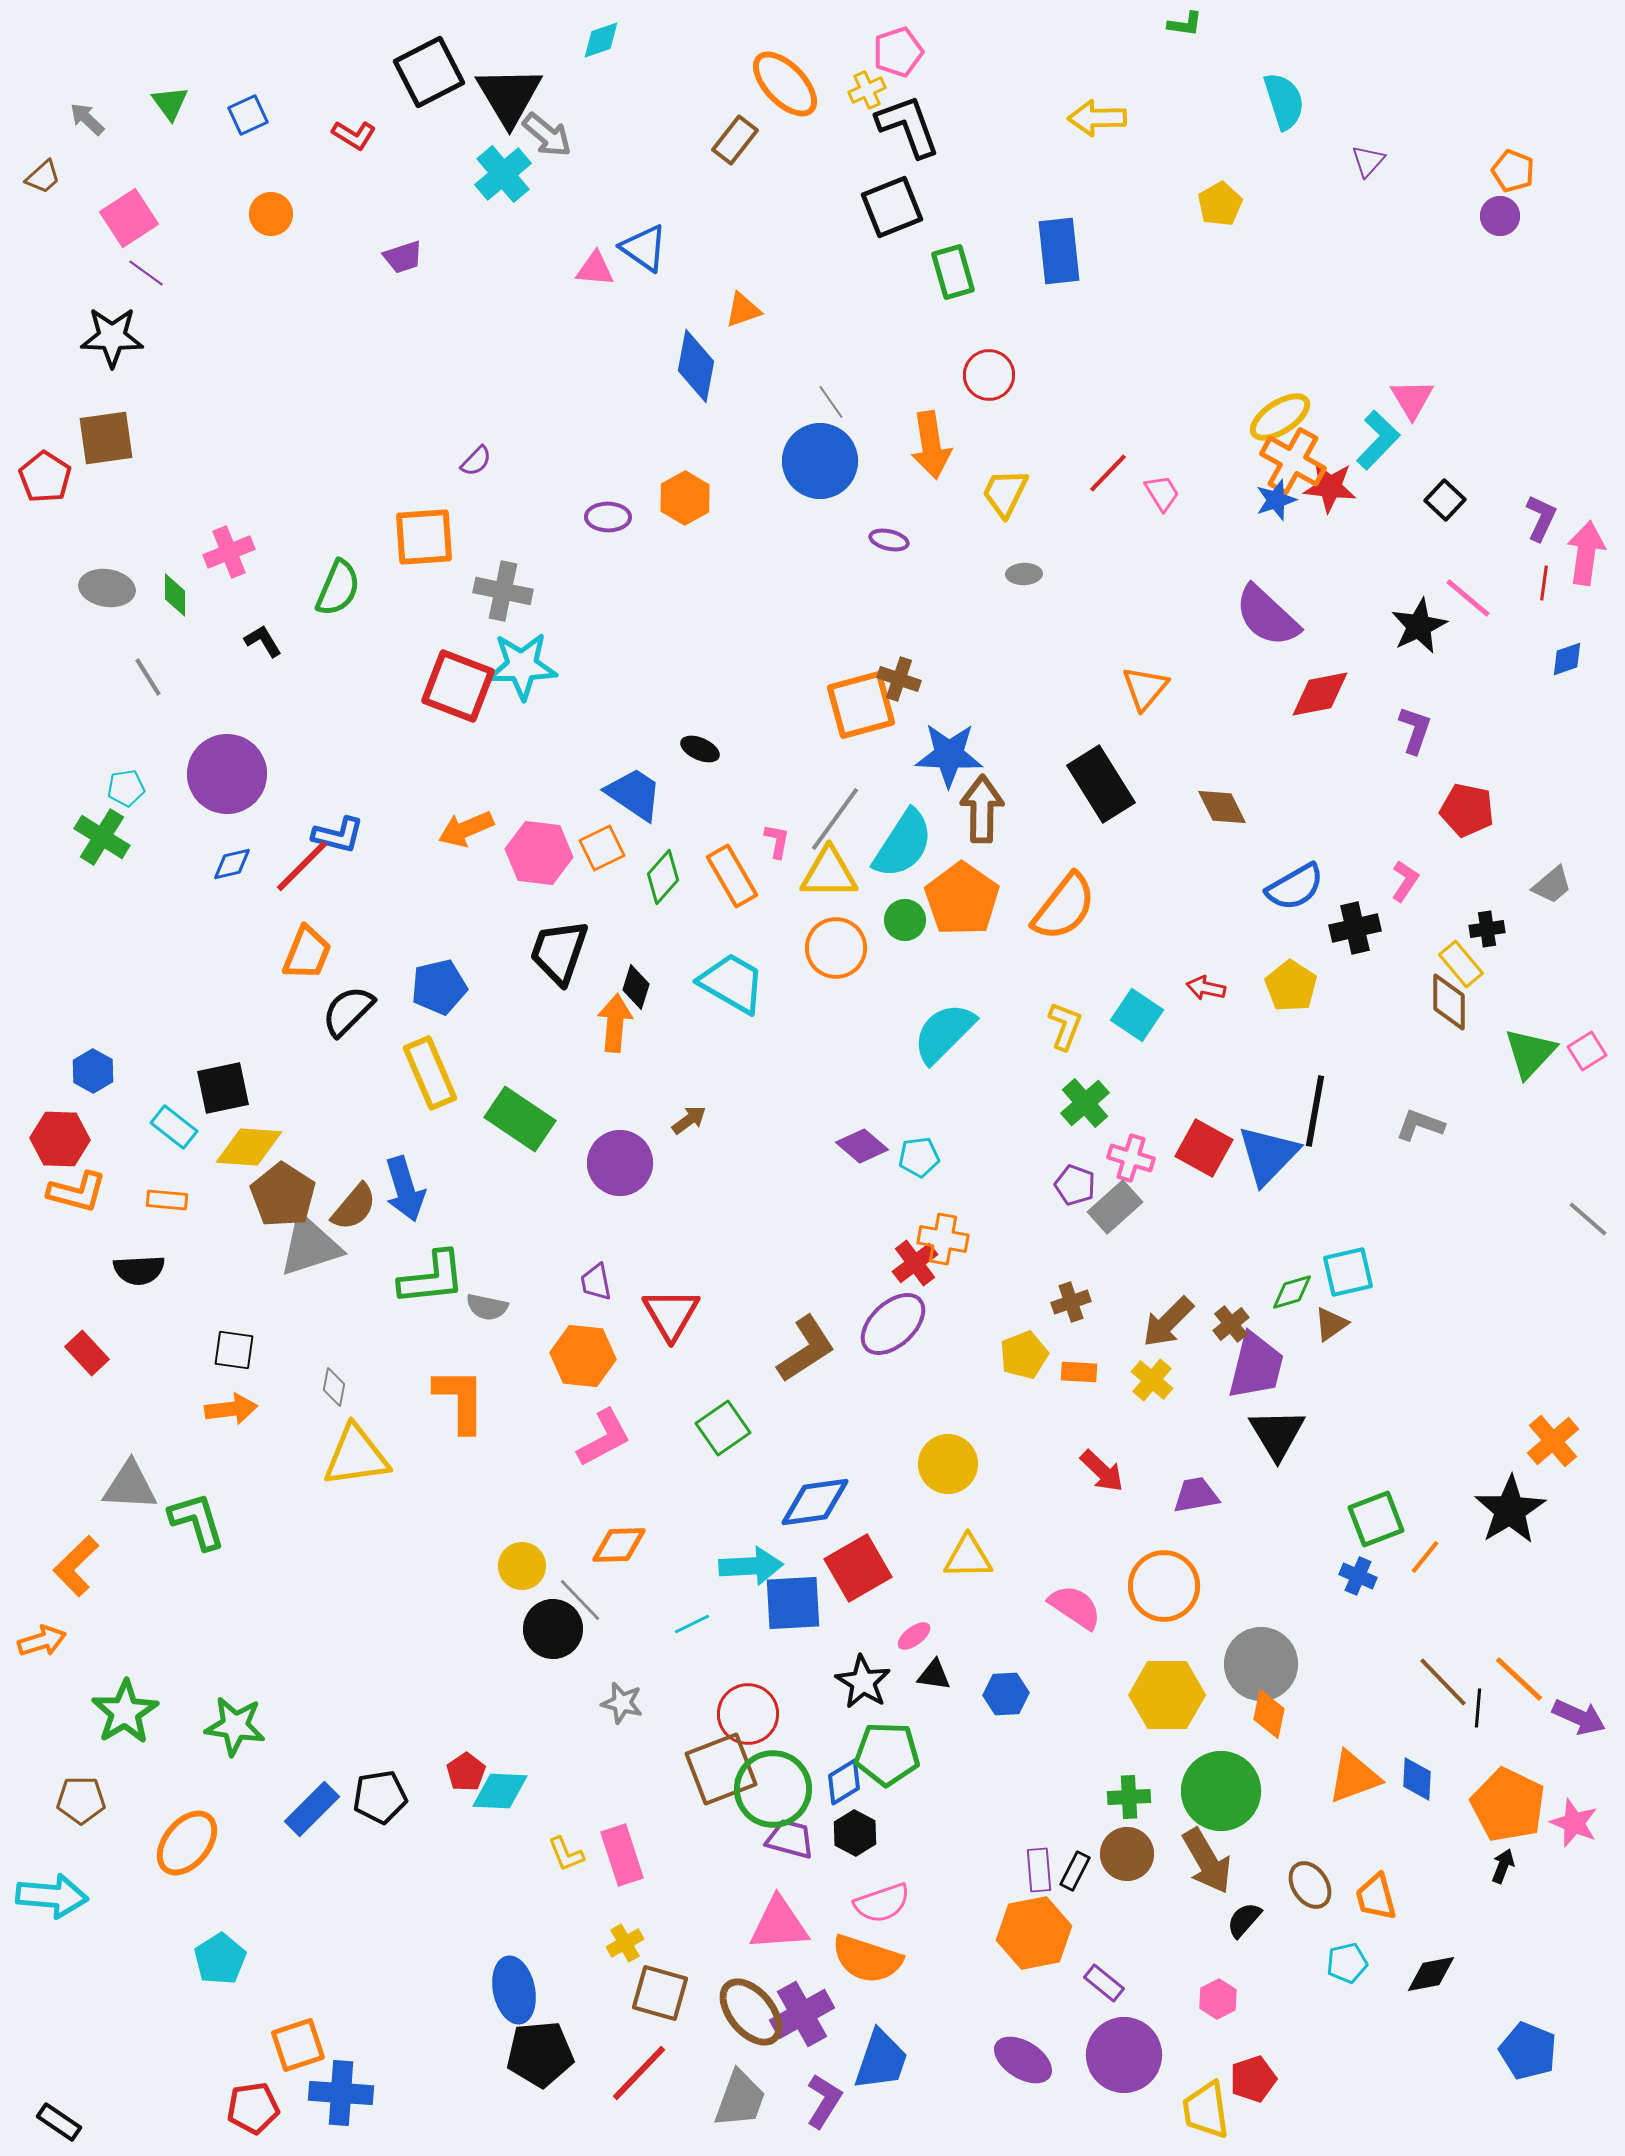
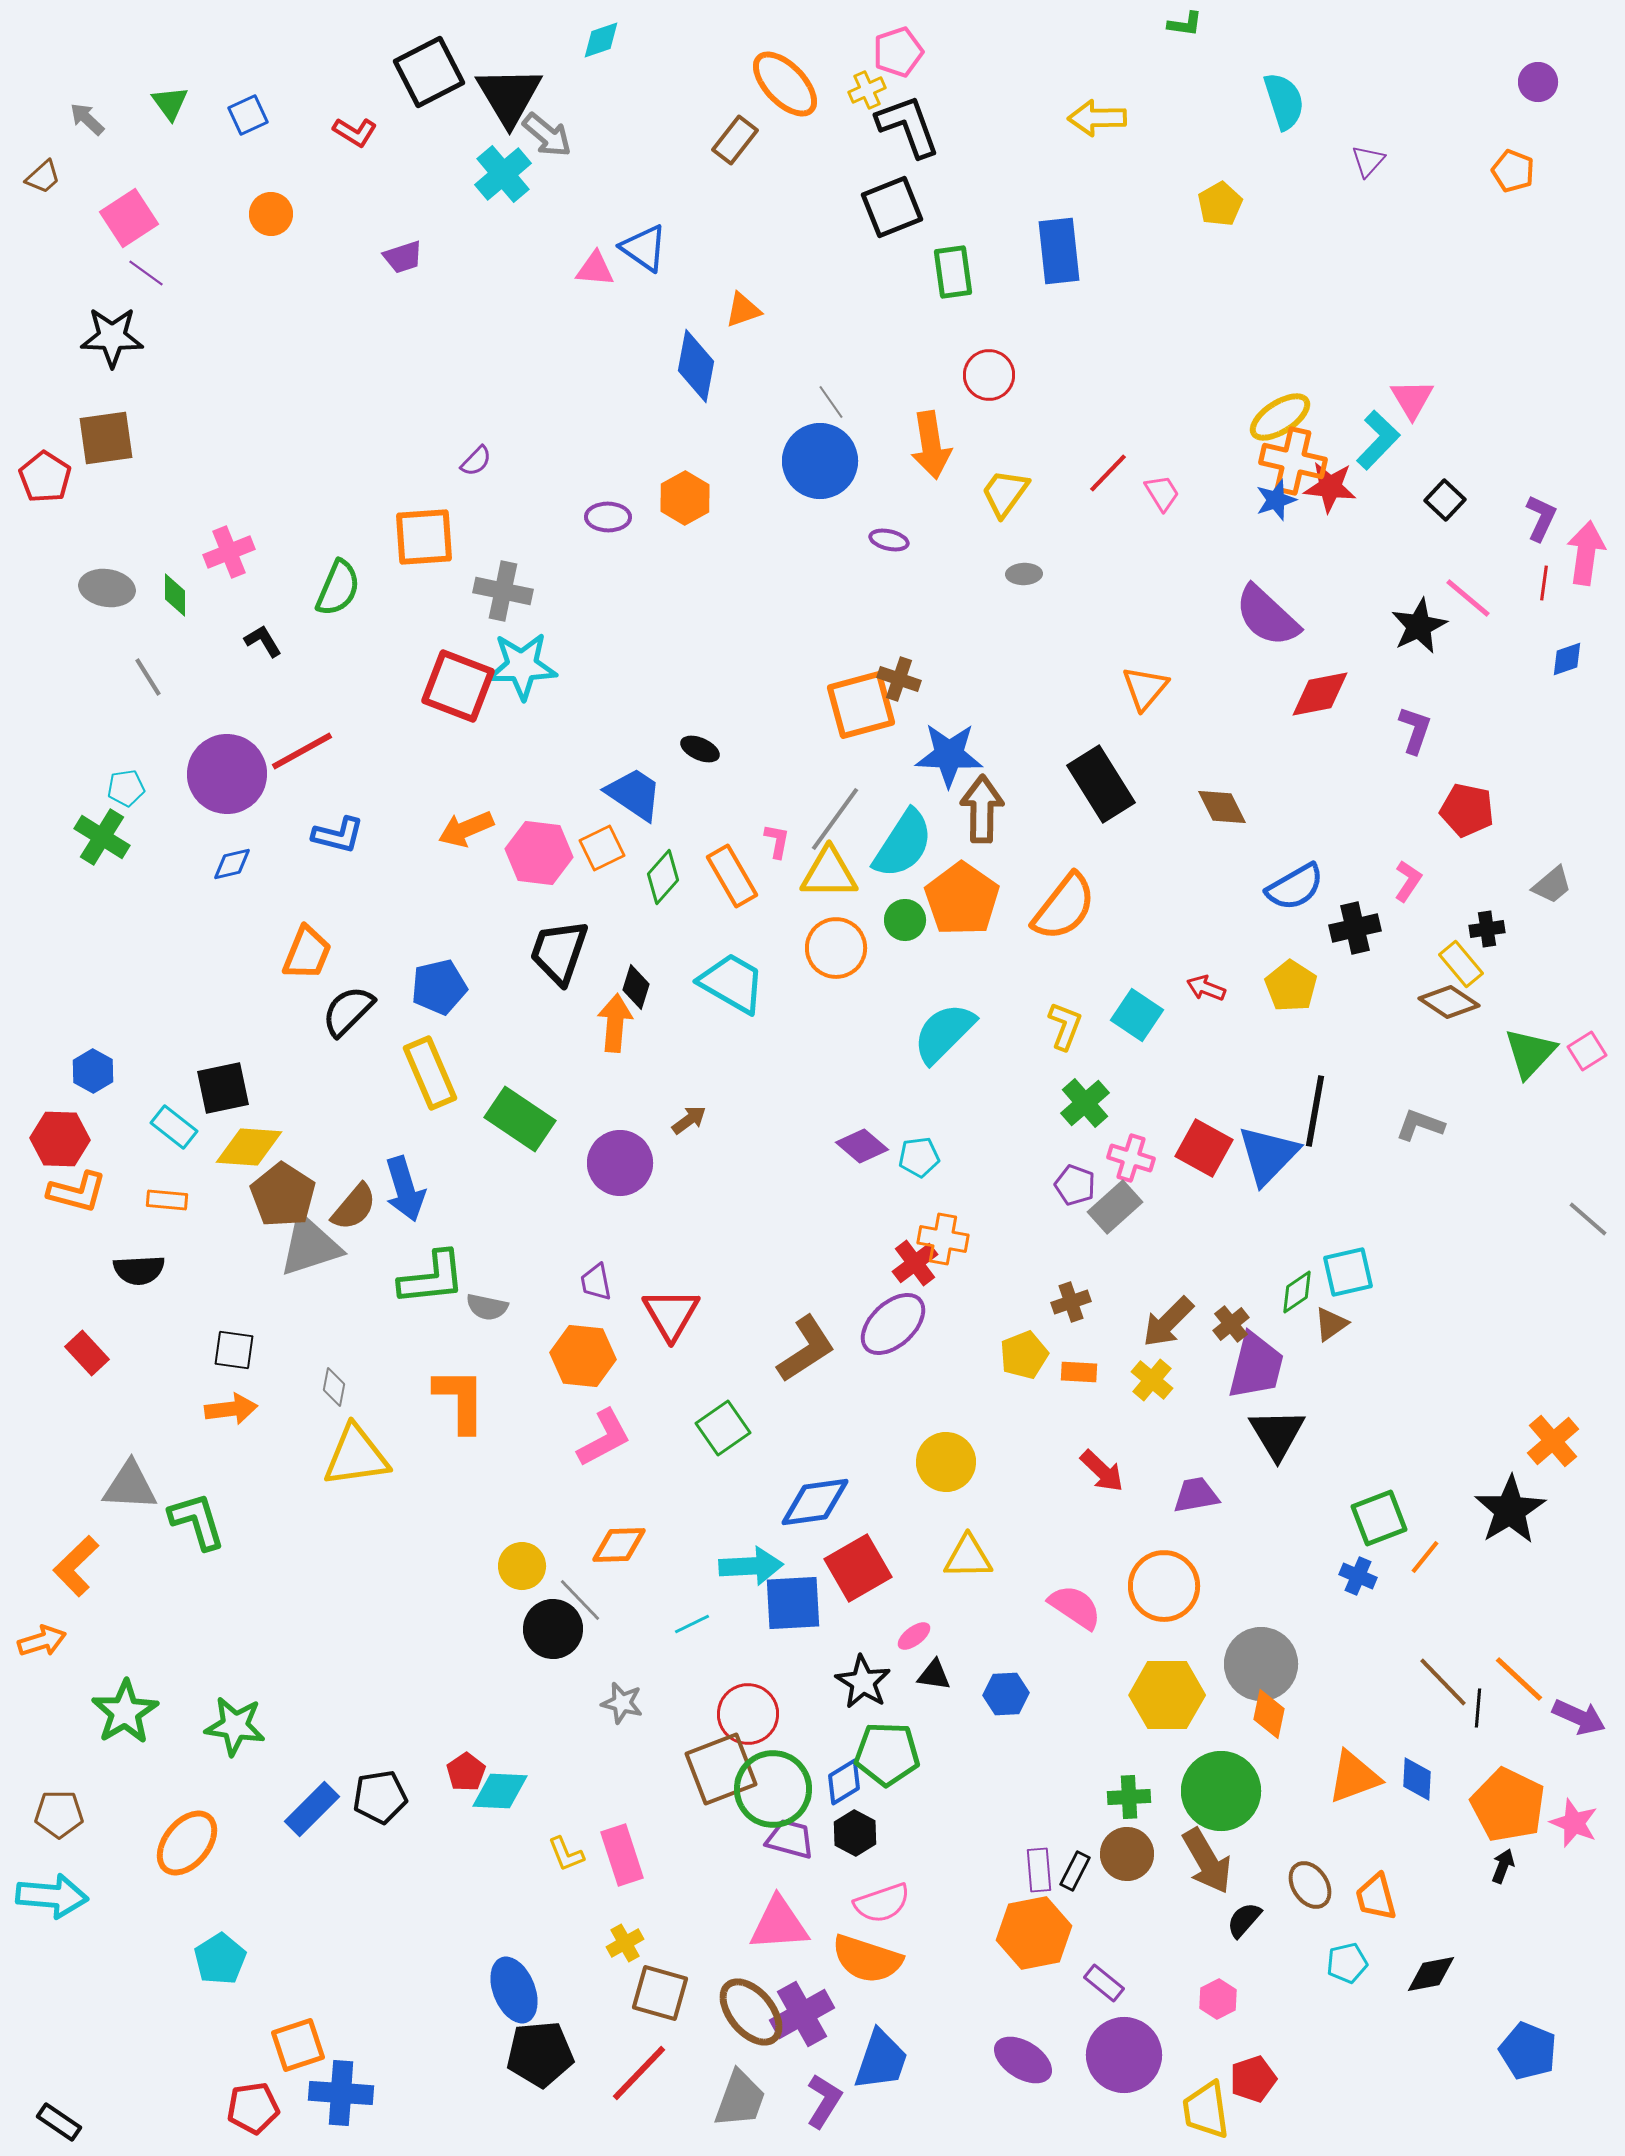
red L-shape at (354, 135): moved 1 px right, 3 px up
purple circle at (1500, 216): moved 38 px right, 134 px up
green rectangle at (953, 272): rotated 8 degrees clockwise
orange cross at (1293, 461): rotated 16 degrees counterclockwise
yellow trapezoid at (1005, 493): rotated 10 degrees clockwise
red line at (302, 866): moved 115 px up; rotated 16 degrees clockwise
pink L-shape at (1405, 881): moved 3 px right
red arrow at (1206, 988): rotated 9 degrees clockwise
brown diamond at (1449, 1002): rotated 56 degrees counterclockwise
green diamond at (1292, 1292): moved 5 px right; rotated 18 degrees counterclockwise
yellow circle at (948, 1464): moved 2 px left, 2 px up
green square at (1376, 1519): moved 3 px right, 1 px up
brown pentagon at (81, 1800): moved 22 px left, 14 px down
blue ellipse at (514, 1990): rotated 10 degrees counterclockwise
